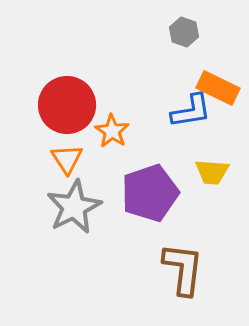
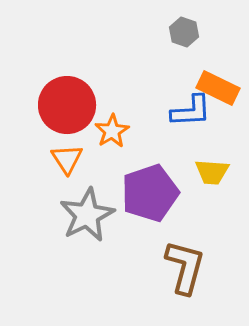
blue L-shape: rotated 6 degrees clockwise
orange star: rotated 8 degrees clockwise
gray star: moved 13 px right, 8 px down
brown L-shape: moved 2 px right, 2 px up; rotated 8 degrees clockwise
